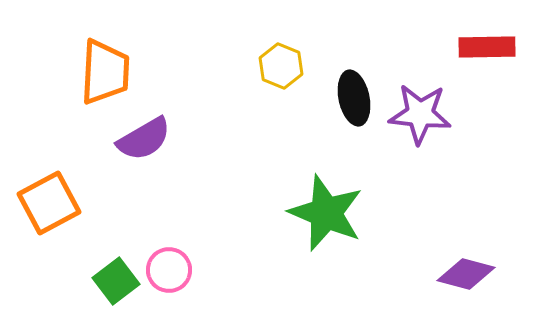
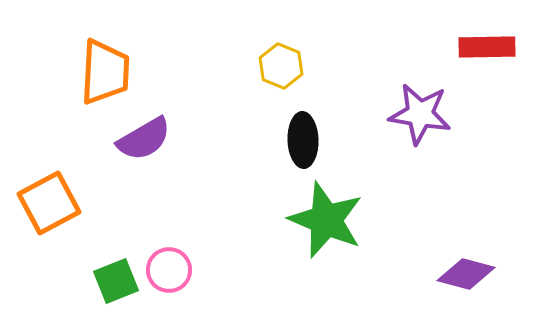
black ellipse: moved 51 px left, 42 px down; rotated 10 degrees clockwise
purple star: rotated 4 degrees clockwise
green star: moved 7 px down
green square: rotated 15 degrees clockwise
